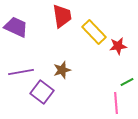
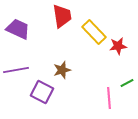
purple trapezoid: moved 2 px right, 2 px down
purple line: moved 5 px left, 2 px up
green line: moved 1 px down
purple square: rotated 10 degrees counterclockwise
pink line: moved 7 px left, 5 px up
